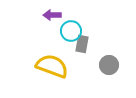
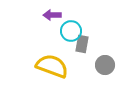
gray circle: moved 4 px left
